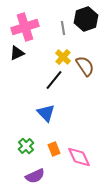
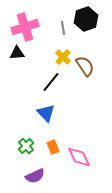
black triangle: rotated 21 degrees clockwise
black line: moved 3 px left, 2 px down
orange rectangle: moved 1 px left, 2 px up
